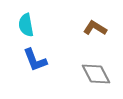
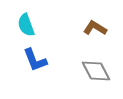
cyan semicircle: rotated 10 degrees counterclockwise
gray diamond: moved 3 px up
